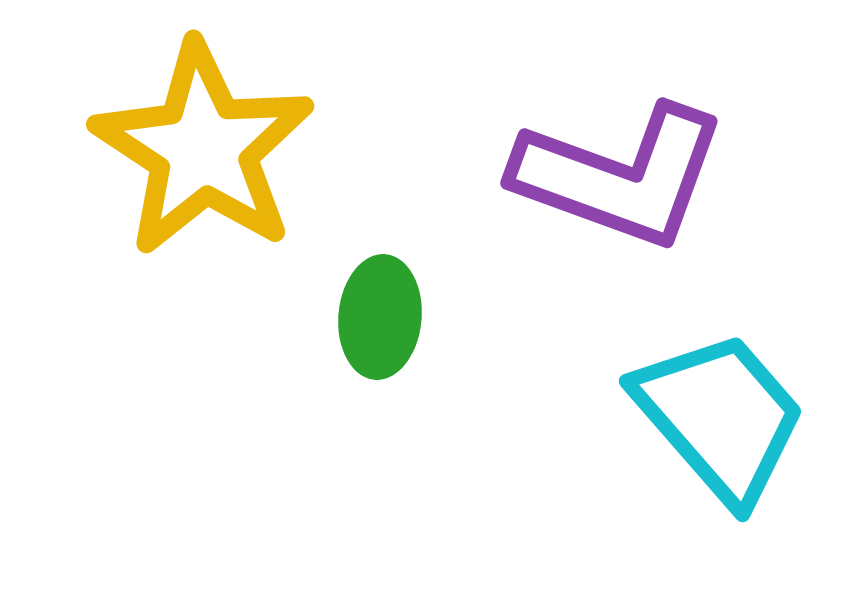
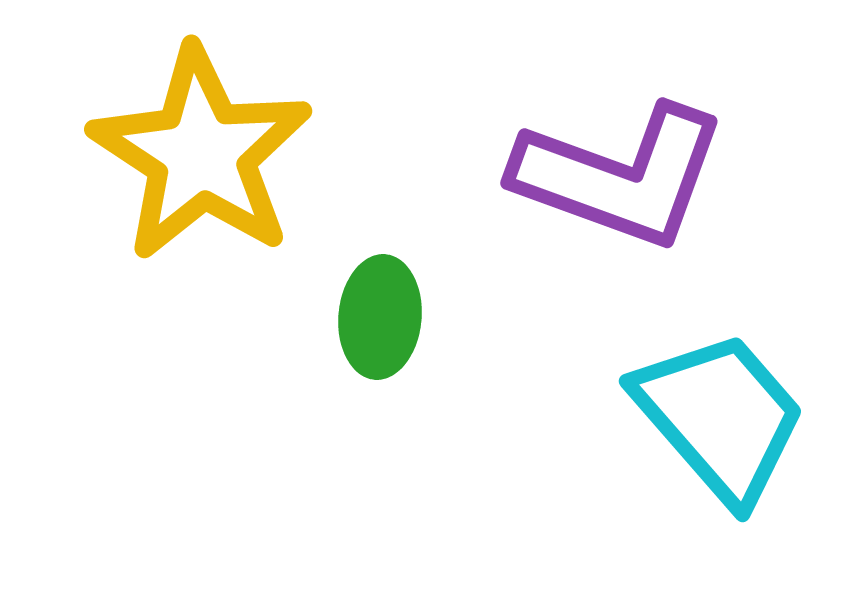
yellow star: moved 2 px left, 5 px down
